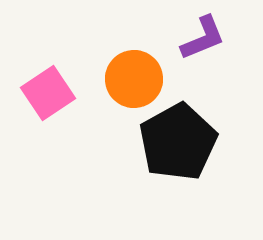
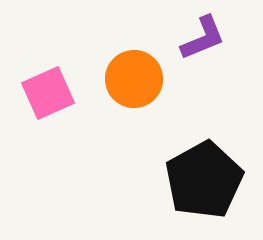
pink square: rotated 10 degrees clockwise
black pentagon: moved 26 px right, 38 px down
